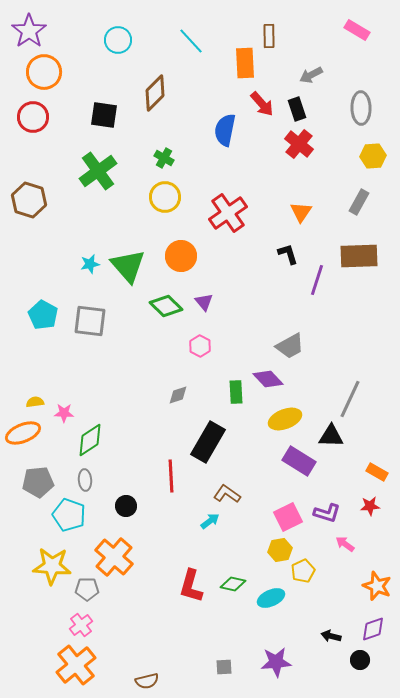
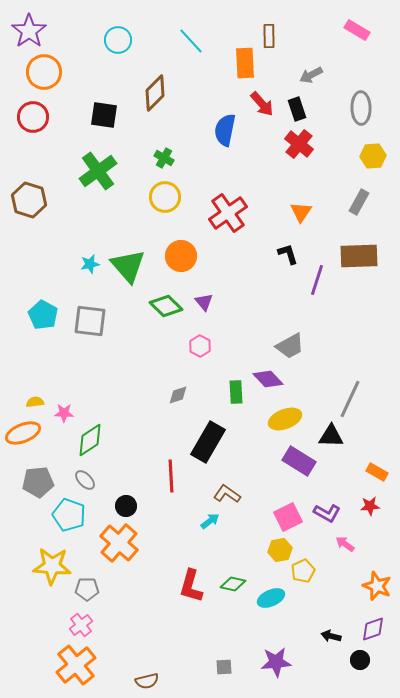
gray ellipse at (85, 480): rotated 40 degrees counterclockwise
purple L-shape at (327, 513): rotated 12 degrees clockwise
orange cross at (114, 557): moved 5 px right, 14 px up
